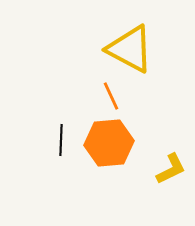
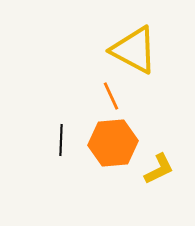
yellow triangle: moved 4 px right, 1 px down
orange hexagon: moved 4 px right
yellow L-shape: moved 12 px left
